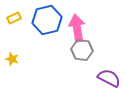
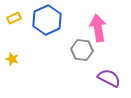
blue hexagon: rotated 12 degrees counterclockwise
pink arrow: moved 21 px right
